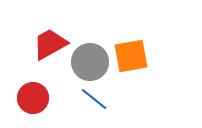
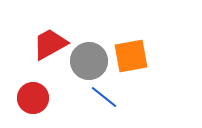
gray circle: moved 1 px left, 1 px up
blue line: moved 10 px right, 2 px up
